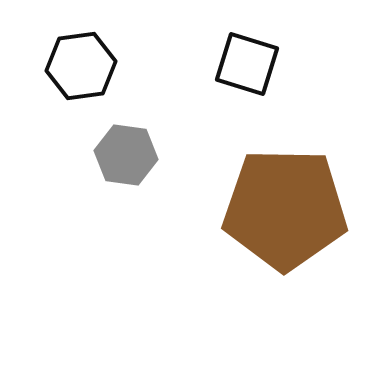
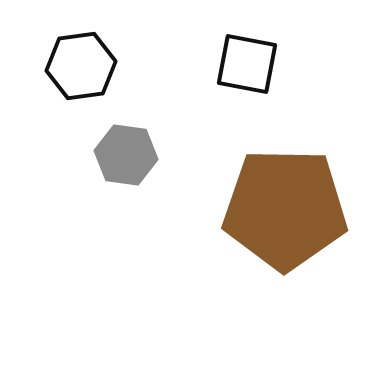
black square: rotated 6 degrees counterclockwise
